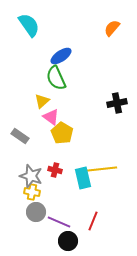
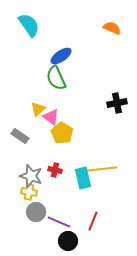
orange semicircle: rotated 72 degrees clockwise
yellow triangle: moved 4 px left, 8 px down
yellow cross: moved 3 px left
